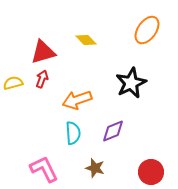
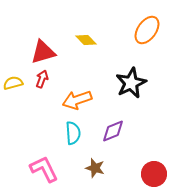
red circle: moved 3 px right, 2 px down
